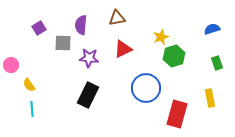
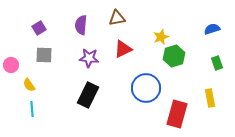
gray square: moved 19 px left, 12 px down
